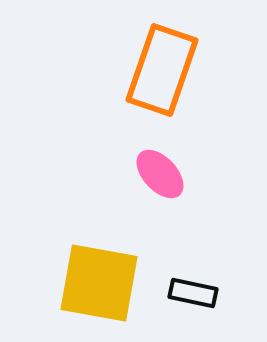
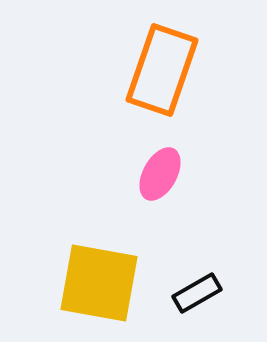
pink ellipse: rotated 72 degrees clockwise
black rectangle: moved 4 px right; rotated 42 degrees counterclockwise
